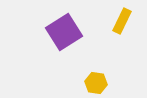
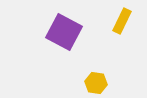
purple square: rotated 30 degrees counterclockwise
